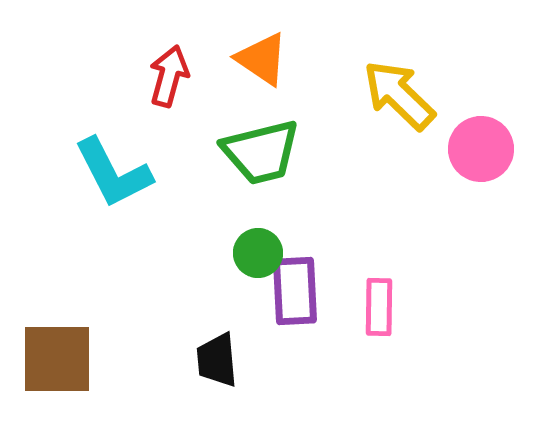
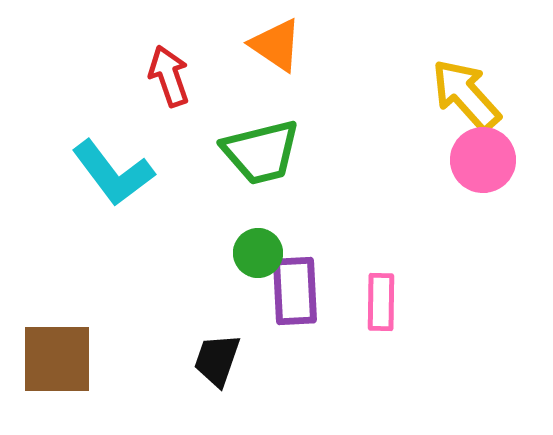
orange triangle: moved 14 px right, 14 px up
red arrow: rotated 34 degrees counterclockwise
yellow arrow: moved 67 px right; rotated 4 degrees clockwise
pink circle: moved 2 px right, 11 px down
cyan L-shape: rotated 10 degrees counterclockwise
pink rectangle: moved 2 px right, 5 px up
black trapezoid: rotated 24 degrees clockwise
